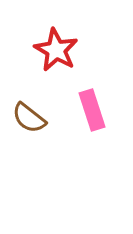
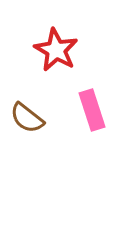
brown semicircle: moved 2 px left
